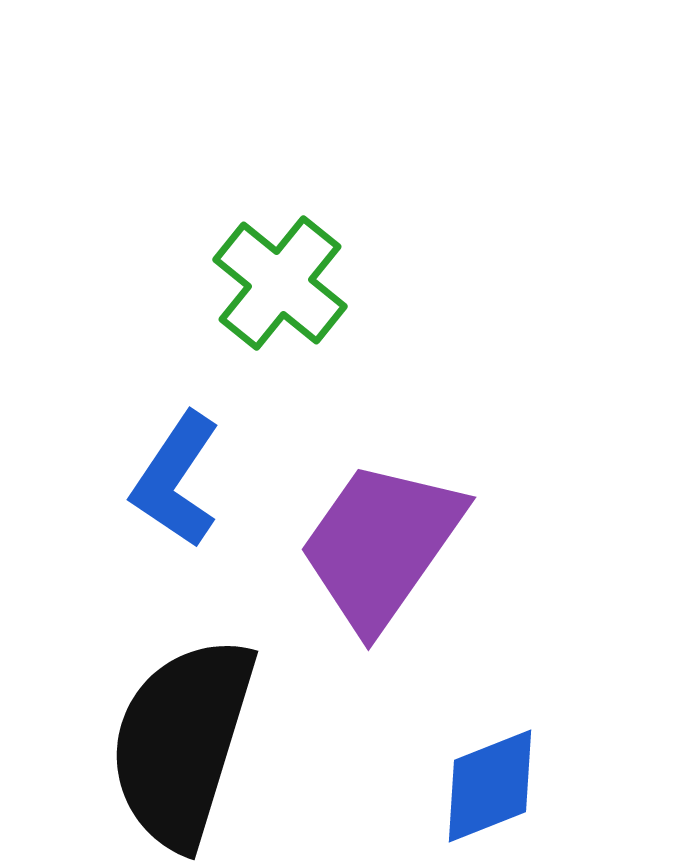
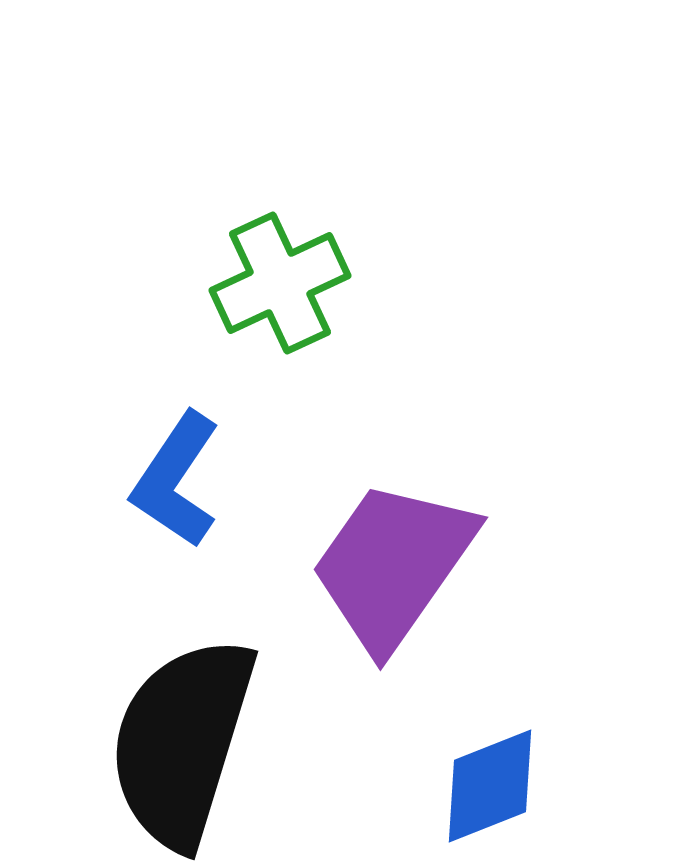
green cross: rotated 26 degrees clockwise
purple trapezoid: moved 12 px right, 20 px down
